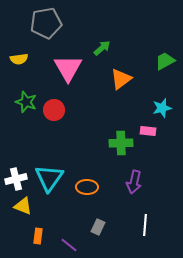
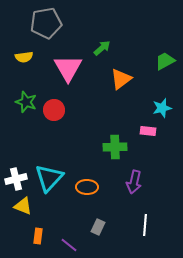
yellow semicircle: moved 5 px right, 2 px up
green cross: moved 6 px left, 4 px down
cyan triangle: rotated 8 degrees clockwise
